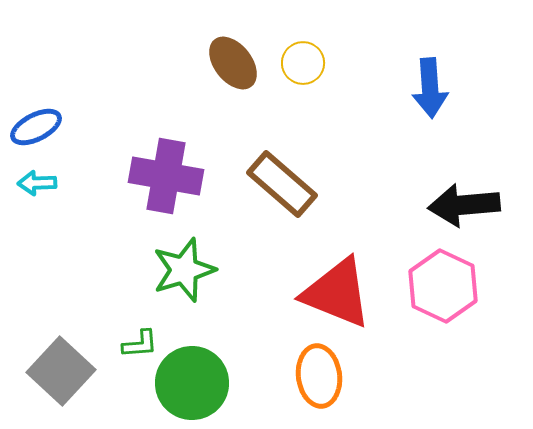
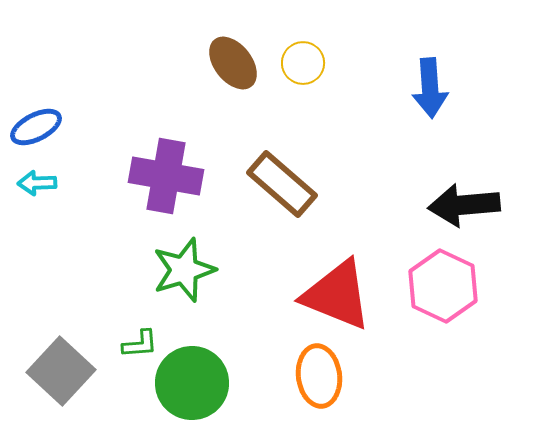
red triangle: moved 2 px down
